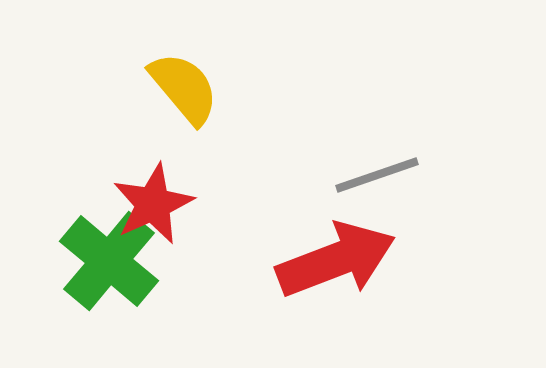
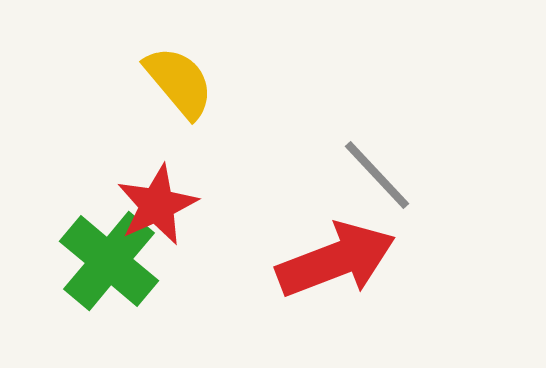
yellow semicircle: moved 5 px left, 6 px up
gray line: rotated 66 degrees clockwise
red star: moved 4 px right, 1 px down
